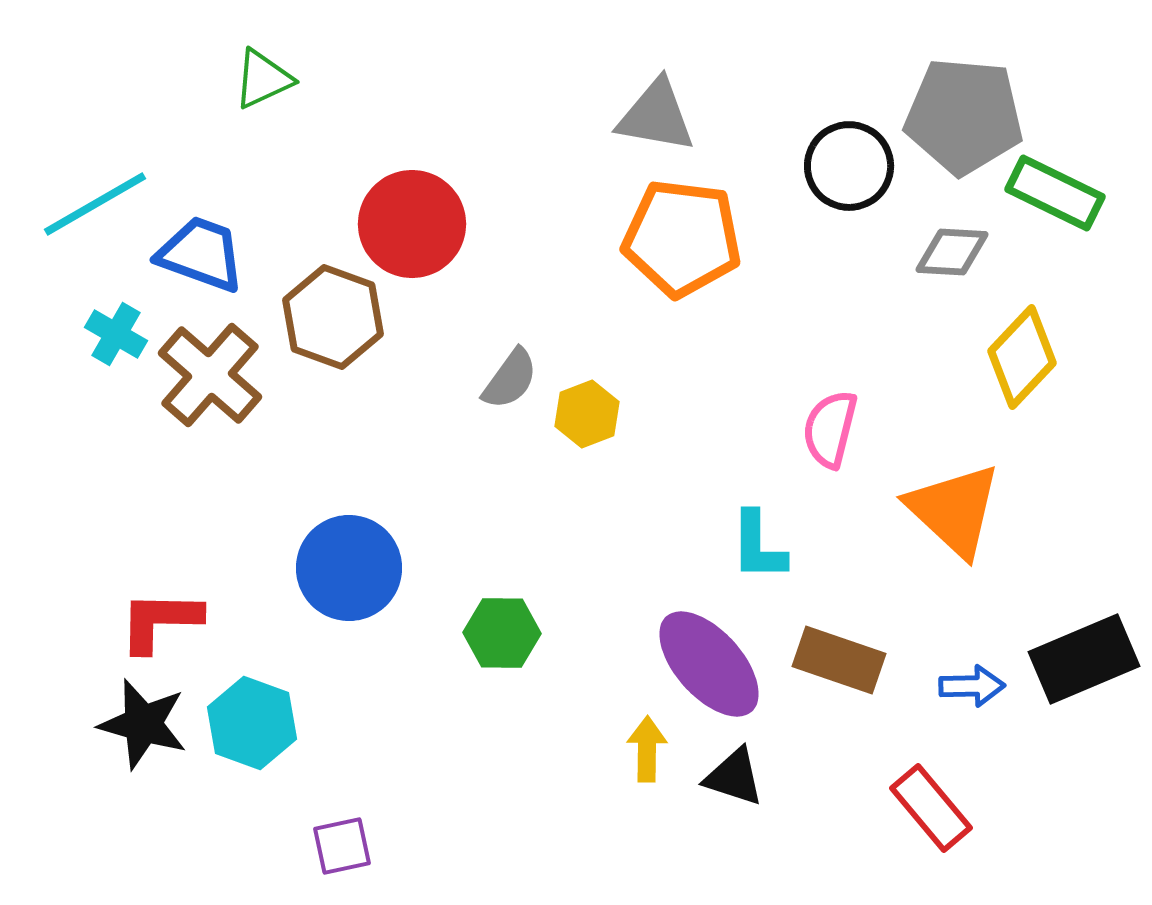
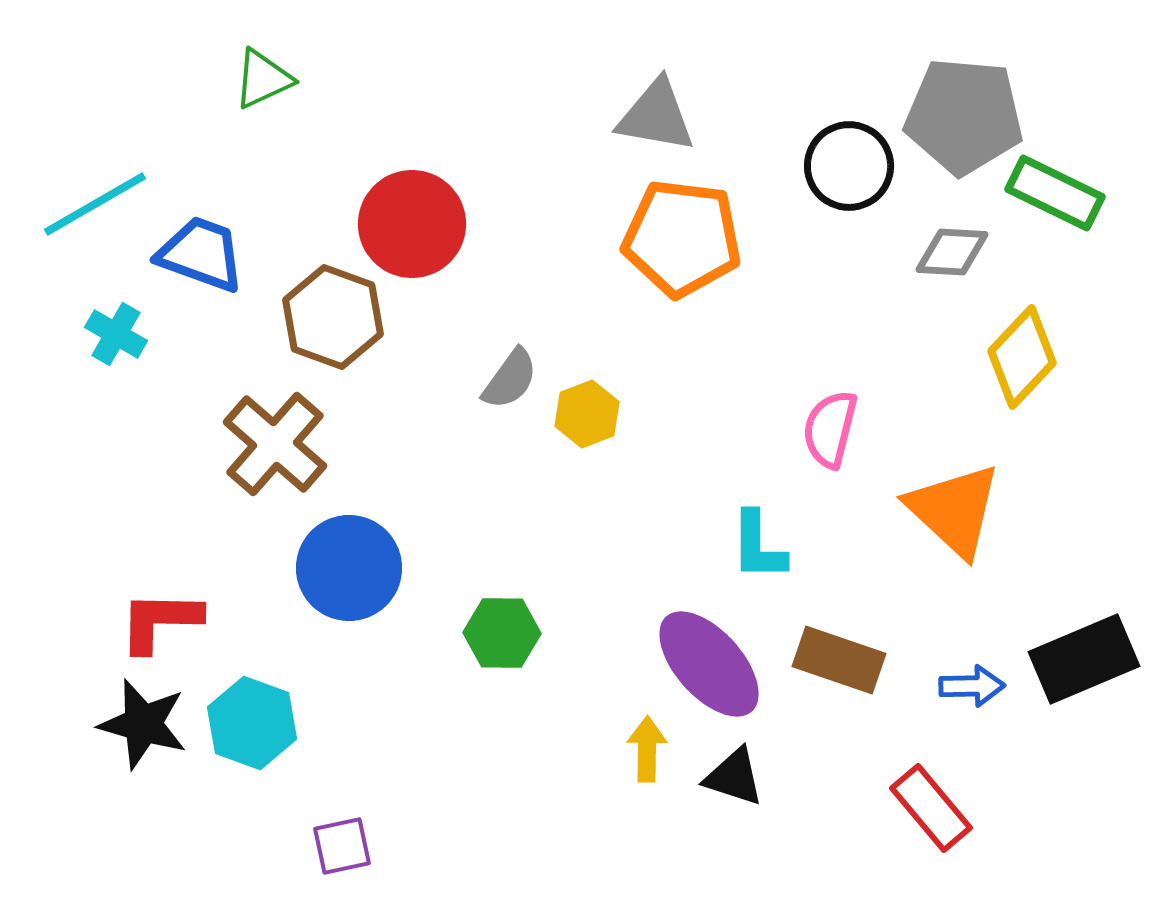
brown cross: moved 65 px right, 69 px down
